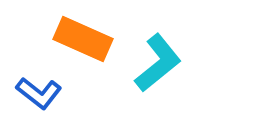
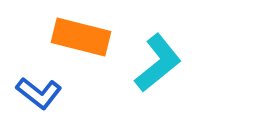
orange rectangle: moved 2 px left, 2 px up; rotated 10 degrees counterclockwise
